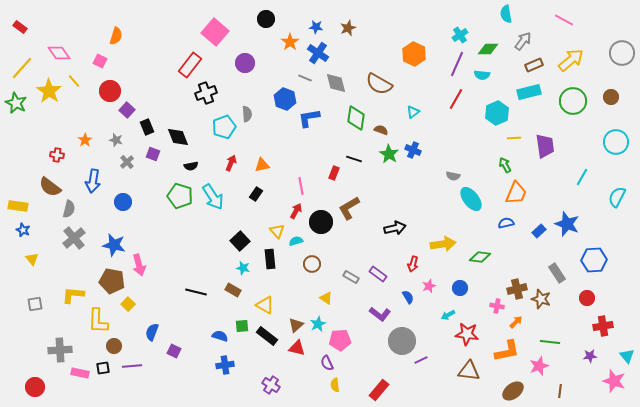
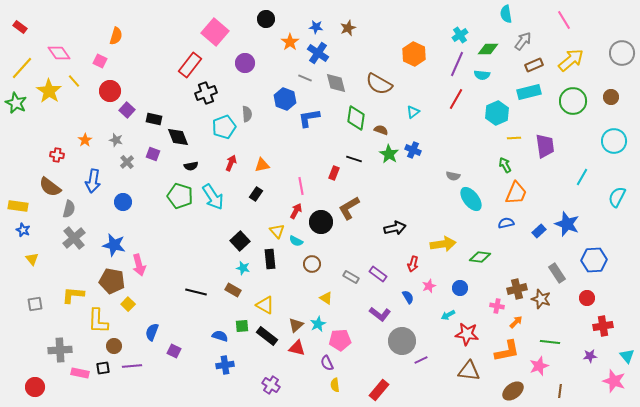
pink line at (564, 20): rotated 30 degrees clockwise
black rectangle at (147, 127): moved 7 px right, 8 px up; rotated 56 degrees counterclockwise
cyan circle at (616, 142): moved 2 px left, 1 px up
cyan semicircle at (296, 241): rotated 136 degrees counterclockwise
